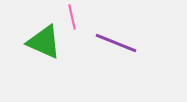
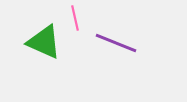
pink line: moved 3 px right, 1 px down
